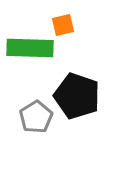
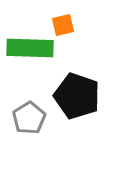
gray pentagon: moved 7 px left, 1 px down
